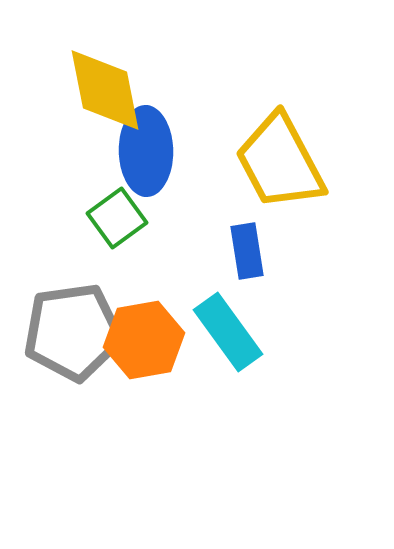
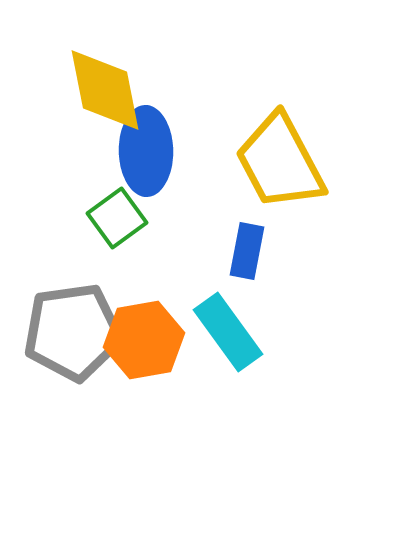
blue rectangle: rotated 20 degrees clockwise
